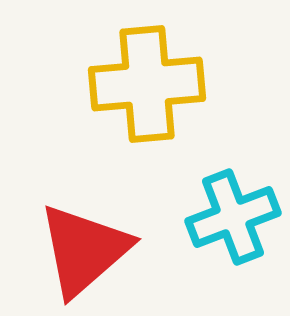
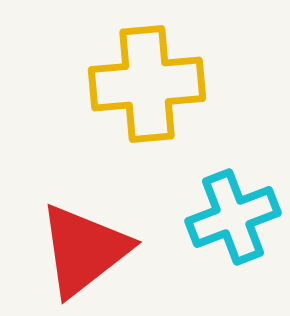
red triangle: rotated 3 degrees clockwise
